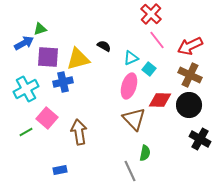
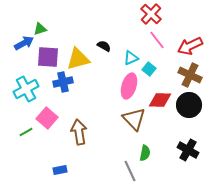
black cross: moved 12 px left, 11 px down
